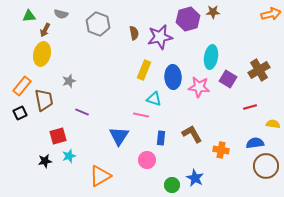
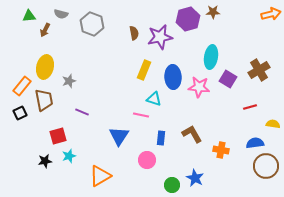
gray hexagon: moved 6 px left
yellow ellipse: moved 3 px right, 13 px down
